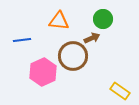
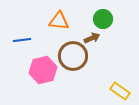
pink hexagon: moved 2 px up; rotated 12 degrees clockwise
